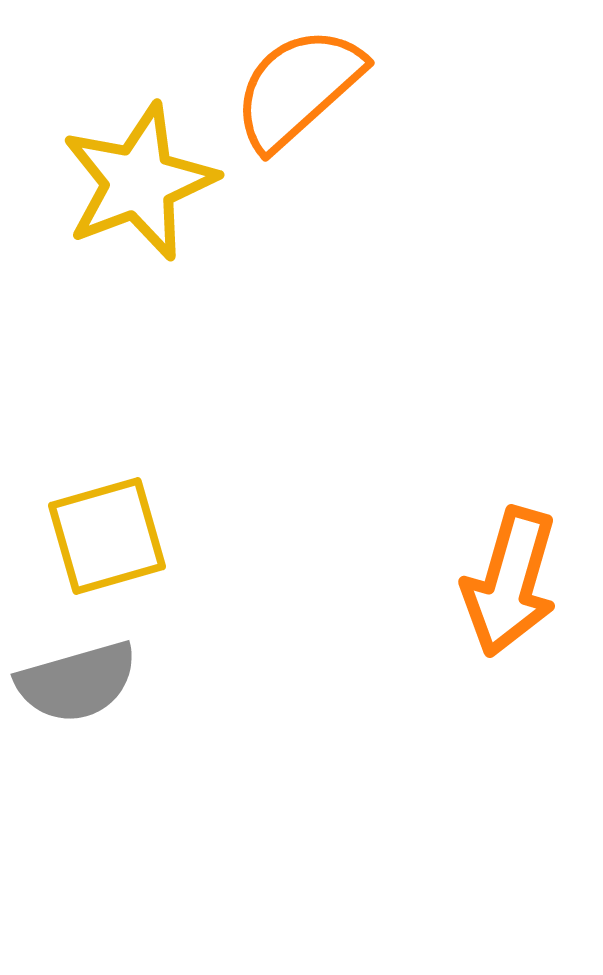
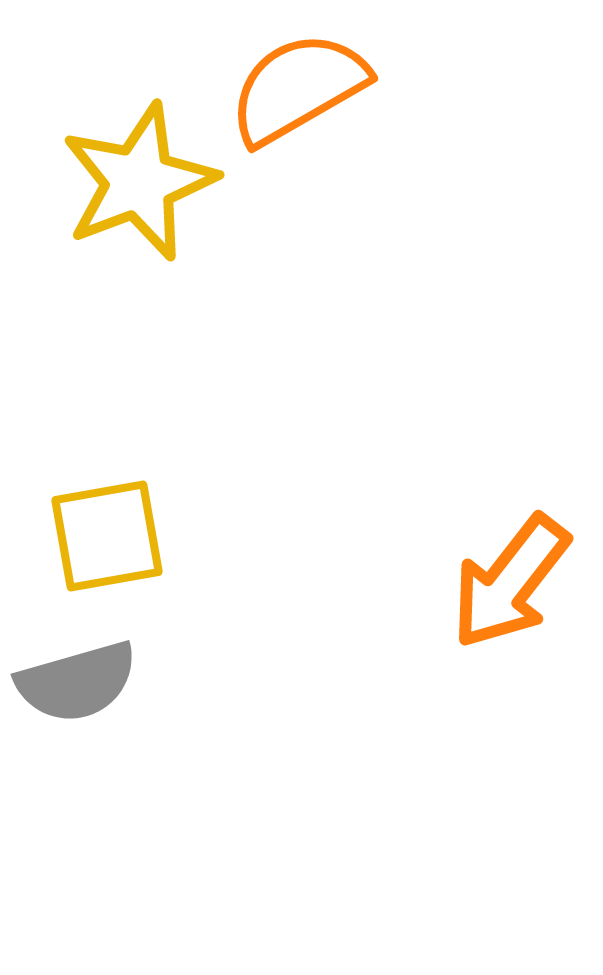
orange semicircle: rotated 12 degrees clockwise
yellow square: rotated 6 degrees clockwise
orange arrow: rotated 22 degrees clockwise
